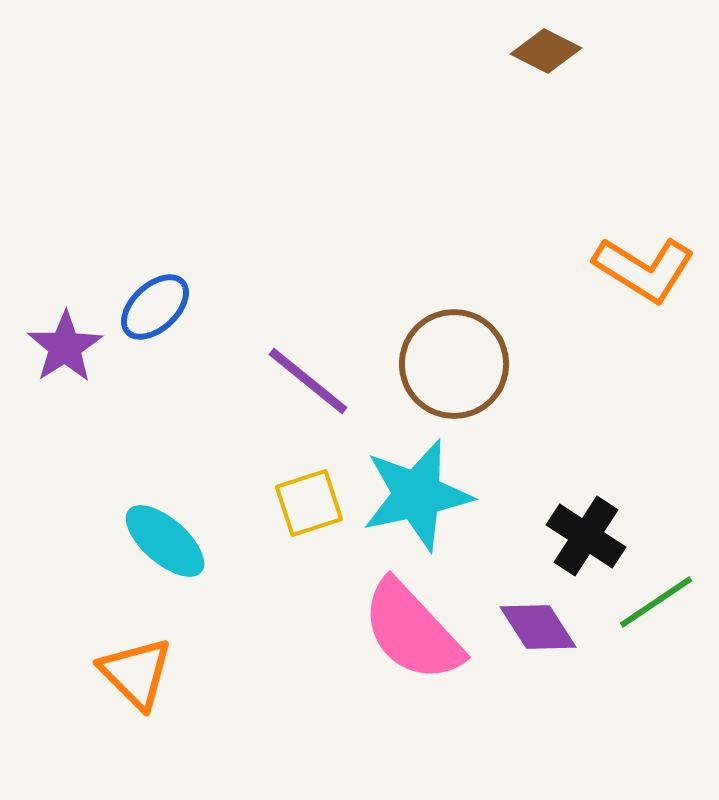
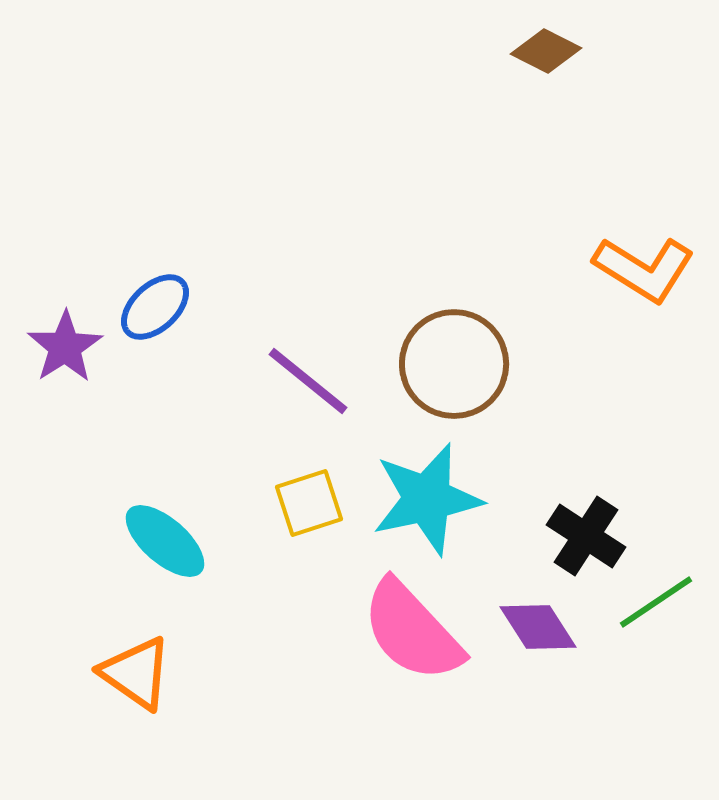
cyan star: moved 10 px right, 4 px down
orange triangle: rotated 10 degrees counterclockwise
